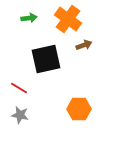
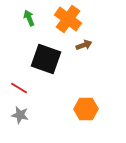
green arrow: rotated 105 degrees counterclockwise
black square: rotated 32 degrees clockwise
orange hexagon: moved 7 px right
